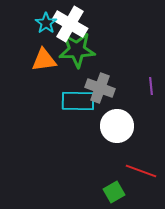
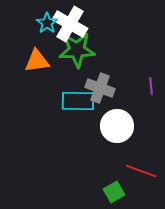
cyan star: moved 1 px right
orange triangle: moved 7 px left, 1 px down
